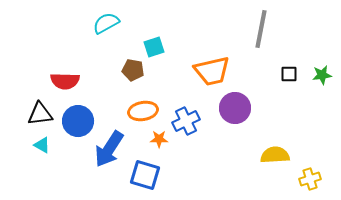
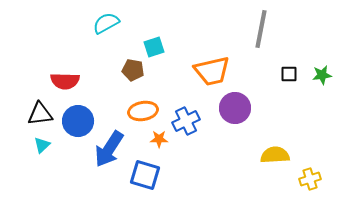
cyan triangle: rotated 48 degrees clockwise
